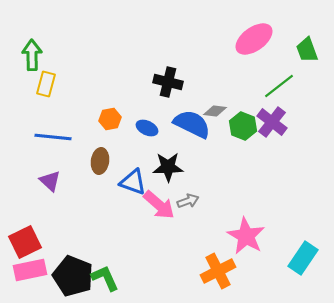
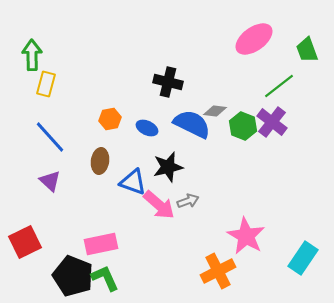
blue line: moved 3 px left; rotated 42 degrees clockwise
black star: rotated 12 degrees counterclockwise
pink rectangle: moved 71 px right, 26 px up
